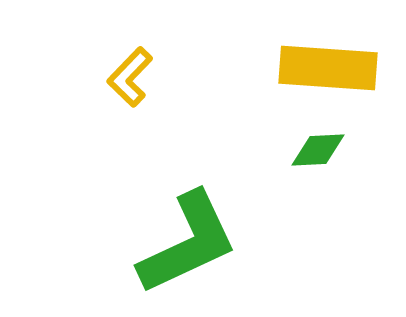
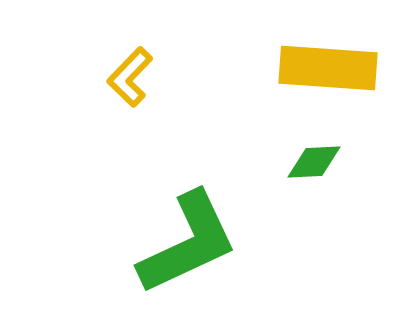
green diamond: moved 4 px left, 12 px down
